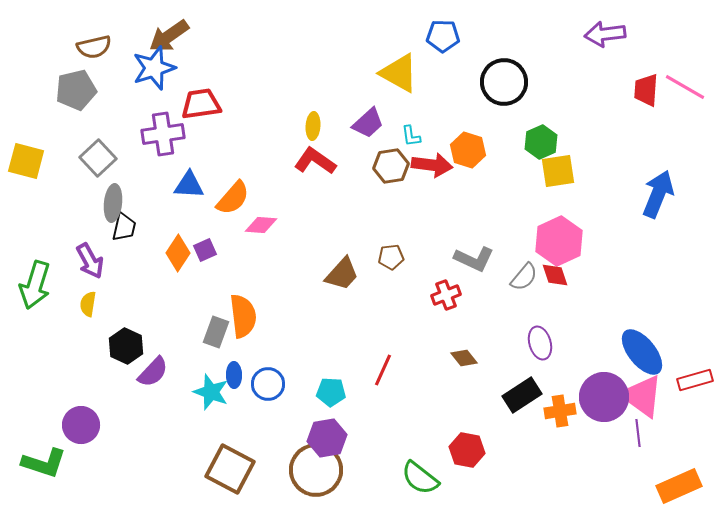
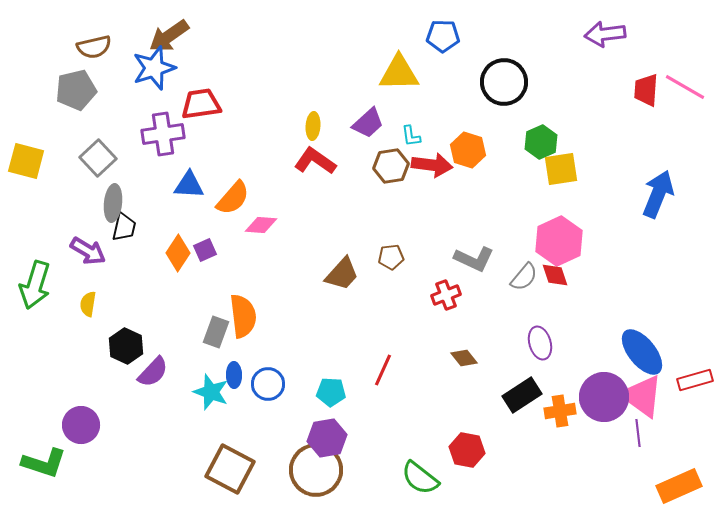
yellow triangle at (399, 73): rotated 30 degrees counterclockwise
yellow square at (558, 171): moved 3 px right, 2 px up
purple arrow at (90, 261): moved 2 px left, 10 px up; rotated 30 degrees counterclockwise
